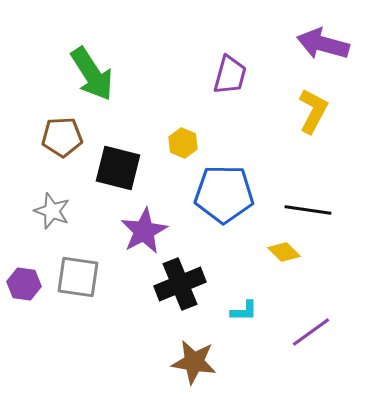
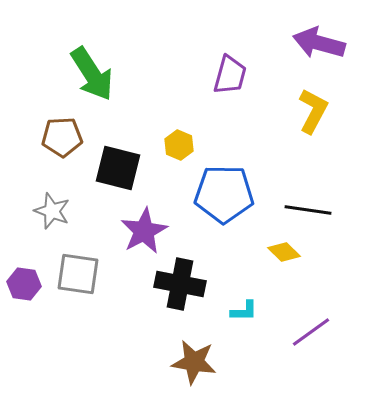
purple arrow: moved 4 px left, 1 px up
yellow hexagon: moved 4 px left, 2 px down
gray square: moved 3 px up
black cross: rotated 33 degrees clockwise
